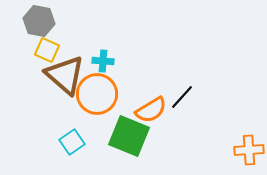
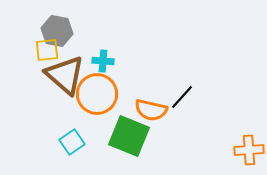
gray hexagon: moved 18 px right, 10 px down
yellow square: rotated 30 degrees counterclockwise
orange semicircle: rotated 44 degrees clockwise
